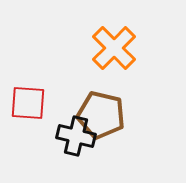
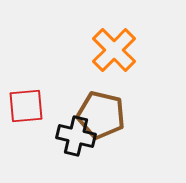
orange cross: moved 2 px down
red square: moved 2 px left, 3 px down; rotated 9 degrees counterclockwise
